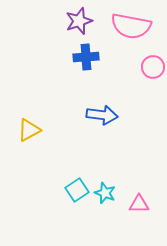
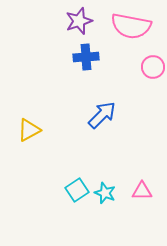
blue arrow: rotated 52 degrees counterclockwise
pink triangle: moved 3 px right, 13 px up
